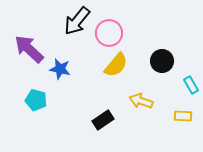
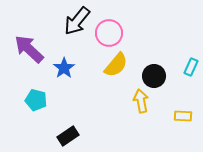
black circle: moved 8 px left, 15 px down
blue star: moved 4 px right, 1 px up; rotated 25 degrees clockwise
cyan rectangle: moved 18 px up; rotated 54 degrees clockwise
yellow arrow: rotated 60 degrees clockwise
black rectangle: moved 35 px left, 16 px down
